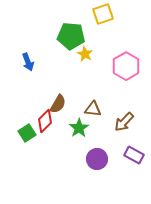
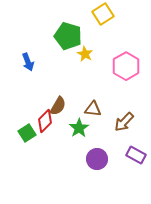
yellow square: rotated 15 degrees counterclockwise
green pentagon: moved 3 px left; rotated 12 degrees clockwise
brown semicircle: moved 2 px down
purple rectangle: moved 2 px right
